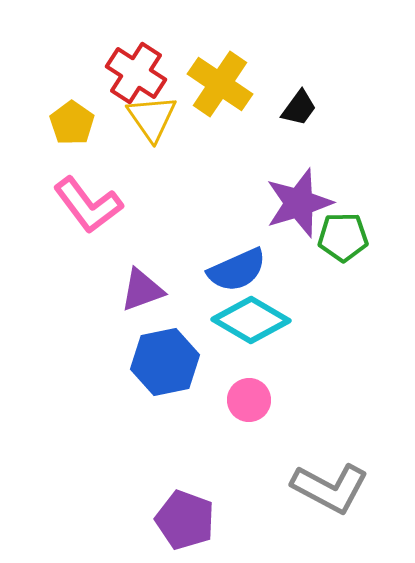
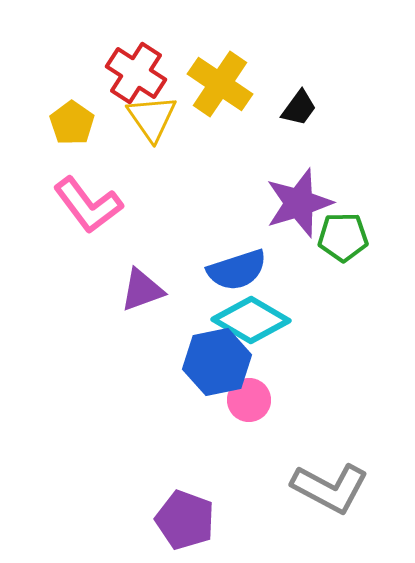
blue semicircle: rotated 6 degrees clockwise
blue hexagon: moved 52 px right
